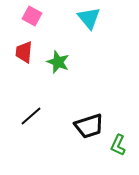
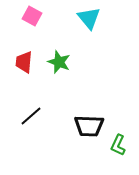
red trapezoid: moved 10 px down
green star: moved 1 px right
black trapezoid: rotated 20 degrees clockwise
